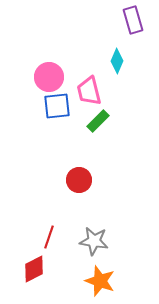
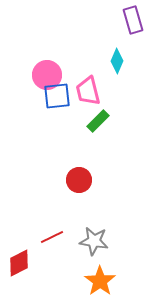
pink circle: moved 2 px left, 2 px up
pink trapezoid: moved 1 px left
blue square: moved 10 px up
red line: moved 3 px right; rotated 45 degrees clockwise
red diamond: moved 15 px left, 6 px up
orange star: rotated 16 degrees clockwise
